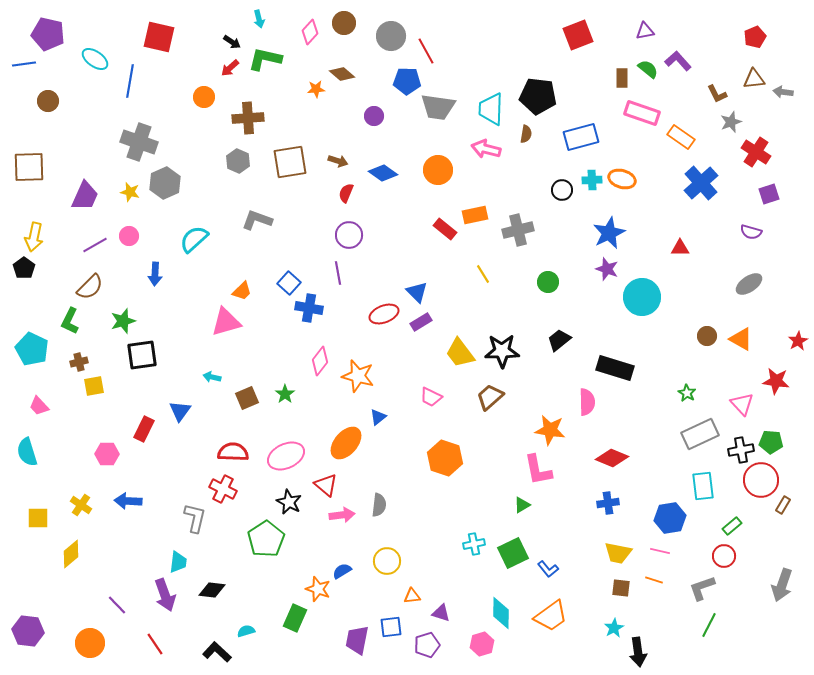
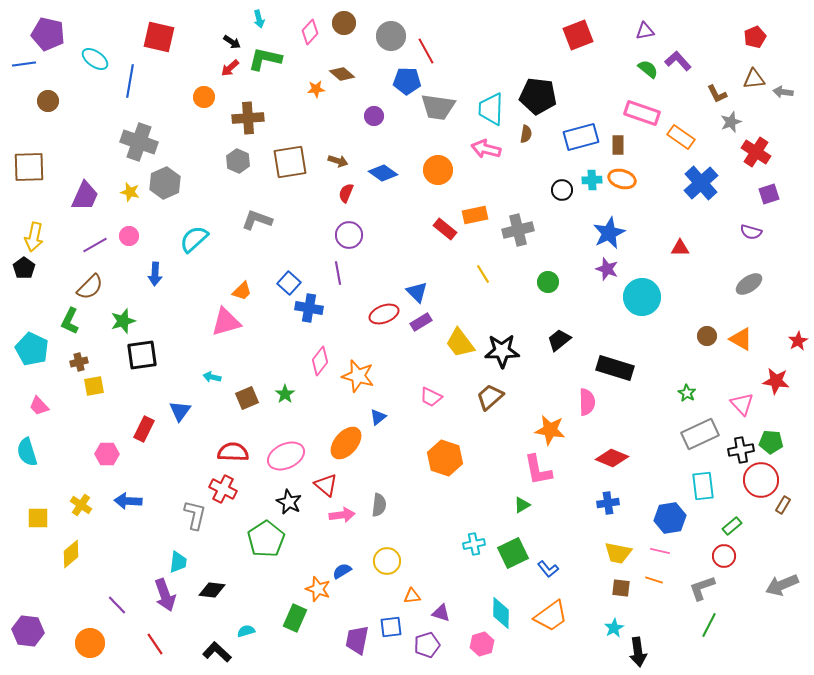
brown rectangle at (622, 78): moved 4 px left, 67 px down
yellow trapezoid at (460, 353): moved 10 px up
gray L-shape at (195, 518): moved 3 px up
gray arrow at (782, 585): rotated 48 degrees clockwise
